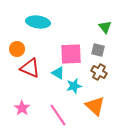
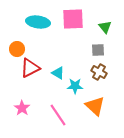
gray square: rotated 16 degrees counterclockwise
pink square: moved 2 px right, 35 px up
red triangle: rotated 50 degrees counterclockwise
cyan star: moved 1 px right; rotated 14 degrees clockwise
